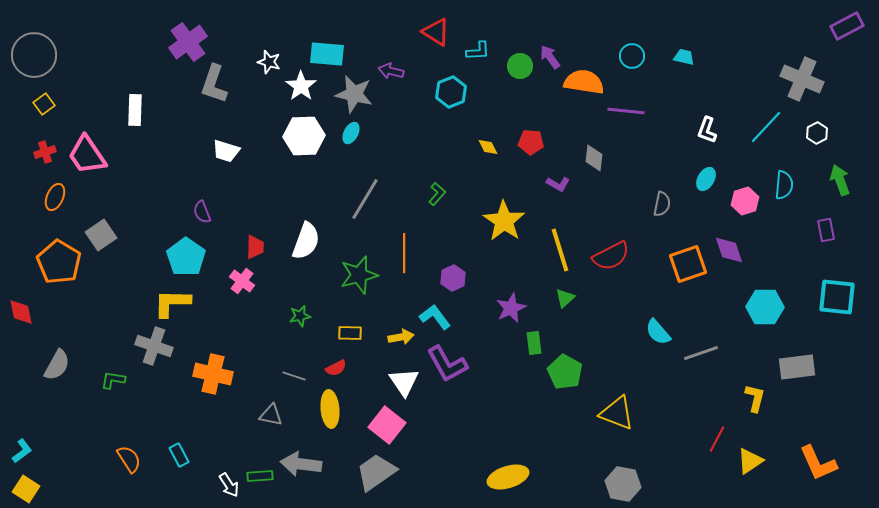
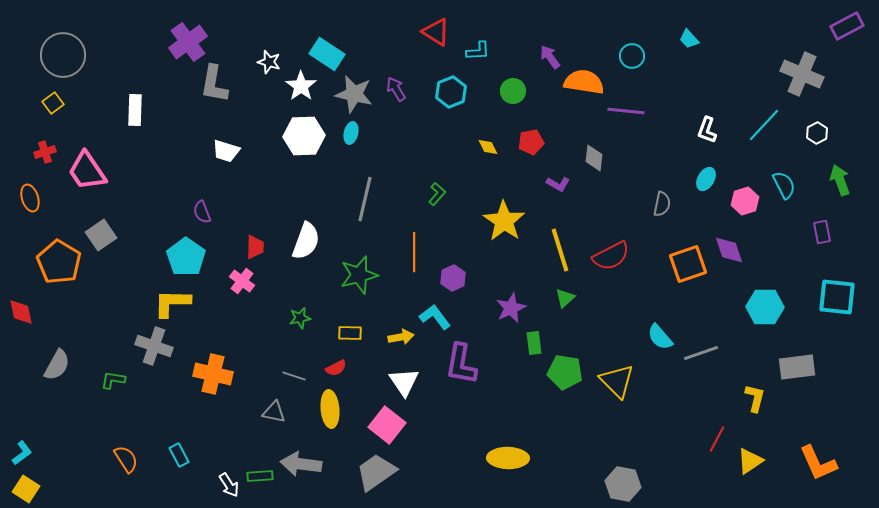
cyan rectangle at (327, 54): rotated 28 degrees clockwise
gray circle at (34, 55): moved 29 px right
cyan trapezoid at (684, 57): moved 5 px right, 18 px up; rotated 145 degrees counterclockwise
green circle at (520, 66): moved 7 px left, 25 px down
purple arrow at (391, 71): moved 5 px right, 18 px down; rotated 45 degrees clockwise
gray cross at (802, 79): moved 5 px up
gray L-shape at (214, 84): rotated 9 degrees counterclockwise
yellow square at (44, 104): moved 9 px right, 1 px up
cyan line at (766, 127): moved 2 px left, 2 px up
cyan ellipse at (351, 133): rotated 15 degrees counterclockwise
red pentagon at (531, 142): rotated 15 degrees counterclockwise
pink trapezoid at (87, 155): moved 16 px down
cyan semicircle at (784, 185): rotated 32 degrees counterclockwise
orange ellipse at (55, 197): moved 25 px left, 1 px down; rotated 40 degrees counterclockwise
gray line at (365, 199): rotated 18 degrees counterclockwise
purple rectangle at (826, 230): moved 4 px left, 2 px down
orange line at (404, 253): moved 10 px right, 1 px up
green star at (300, 316): moved 2 px down
cyan semicircle at (658, 332): moved 2 px right, 5 px down
purple L-shape at (447, 364): moved 14 px right; rotated 39 degrees clockwise
green pentagon at (565, 372): rotated 20 degrees counterclockwise
yellow triangle at (617, 413): moved 32 px up; rotated 24 degrees clockwise
gray triangle at (271, 415): moved 3 px right, 3 px up
cyan L-shape at (22, 451): moved 2 px down
orange semicircle at (129, 459): moved 3 px left
yellow ellipse at (508, 477): moved 19 px up; rotated 18 degrees clockwise
